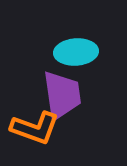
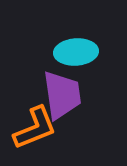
orange L-shape: rotated 42 degrees counterclockwise
